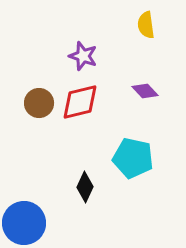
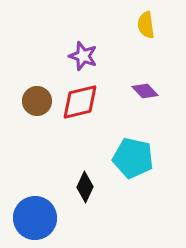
brown circle: moved 2 px left, 2 px up
blue circle: moved 11 px right, 5 px up
